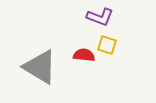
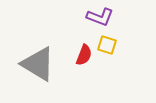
red semicircle: rotated 105 degrees clockwise
gray triangle: moved 2 px left, 3 px up
